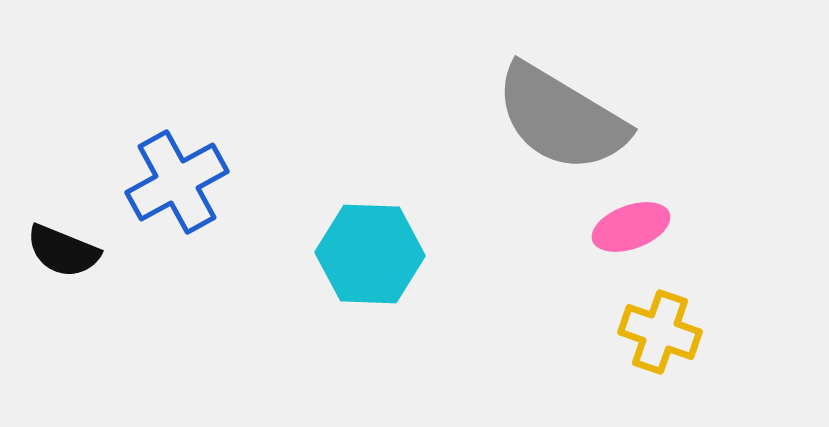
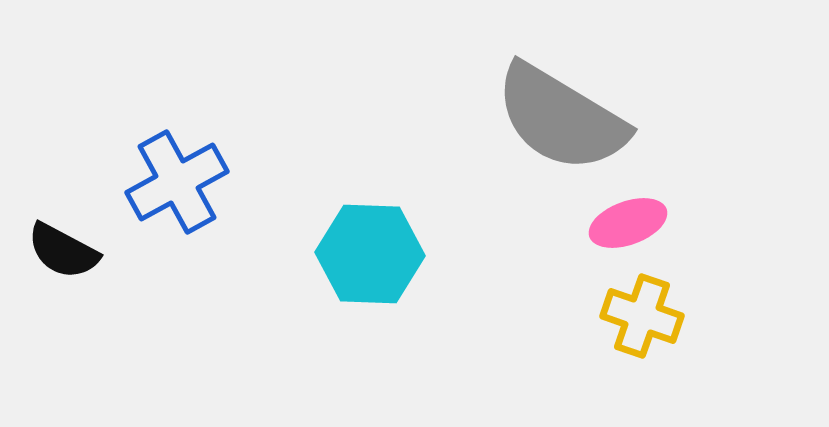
pink ellipse: moved 3 px left, 4 px up
black semicircle: rotated 6 degrees clockwise
yellow cross: moved 18 px left, 16 px up
